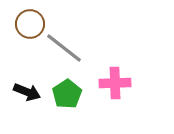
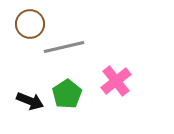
gray line: moved 1 px up; rotated 51 degrees counterclockwise
pink cross: moved 1 px right, 2 px up; rotated 36 degrees counterclockwise
black arrow: moved 3 px right, 9 px down
